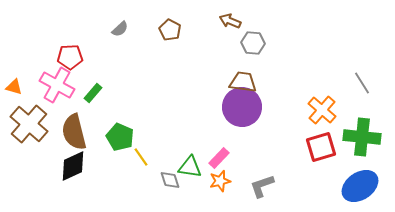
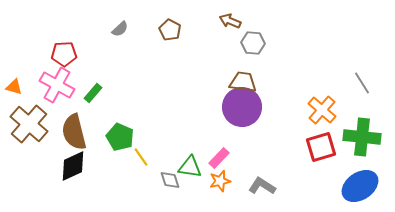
red pentagon: moved 6 px left, 3 px up
gray L-shape: rotated 52 degrees clockwise
